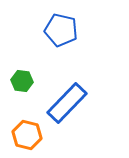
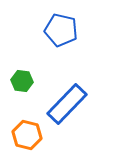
blue rectangle: moved 1 px down
